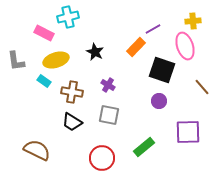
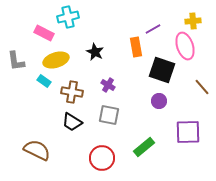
orange rectangle: rotated 54 degrees counterclockwise
